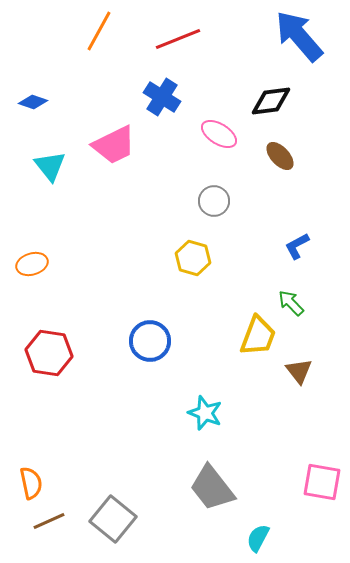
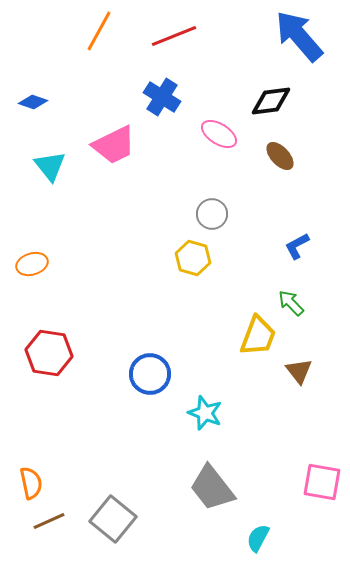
red line: moved 4 px left, 3 px up
gray circle: moved 2 px left, 13 px down
blue circle: moved 33 px down
